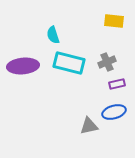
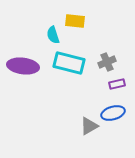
yellow rectangle: moved 39 px left
purple ellipse: rotated 12 degrees clockwise
blue ellipse: moved 1 px left, 1 px down
gray triangle: rotated 18 degrees counterclockwise
